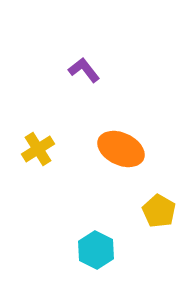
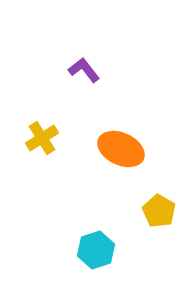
yellow cross: moved 4 px right, 11 px up
cyan hexagon: rotated 15 degrees clockwise
